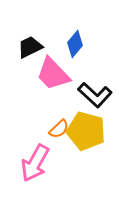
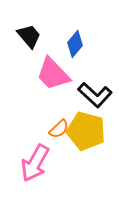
black trapezoid: moved 1 px left, 11 px up; rotated 76 degrees clockwise
